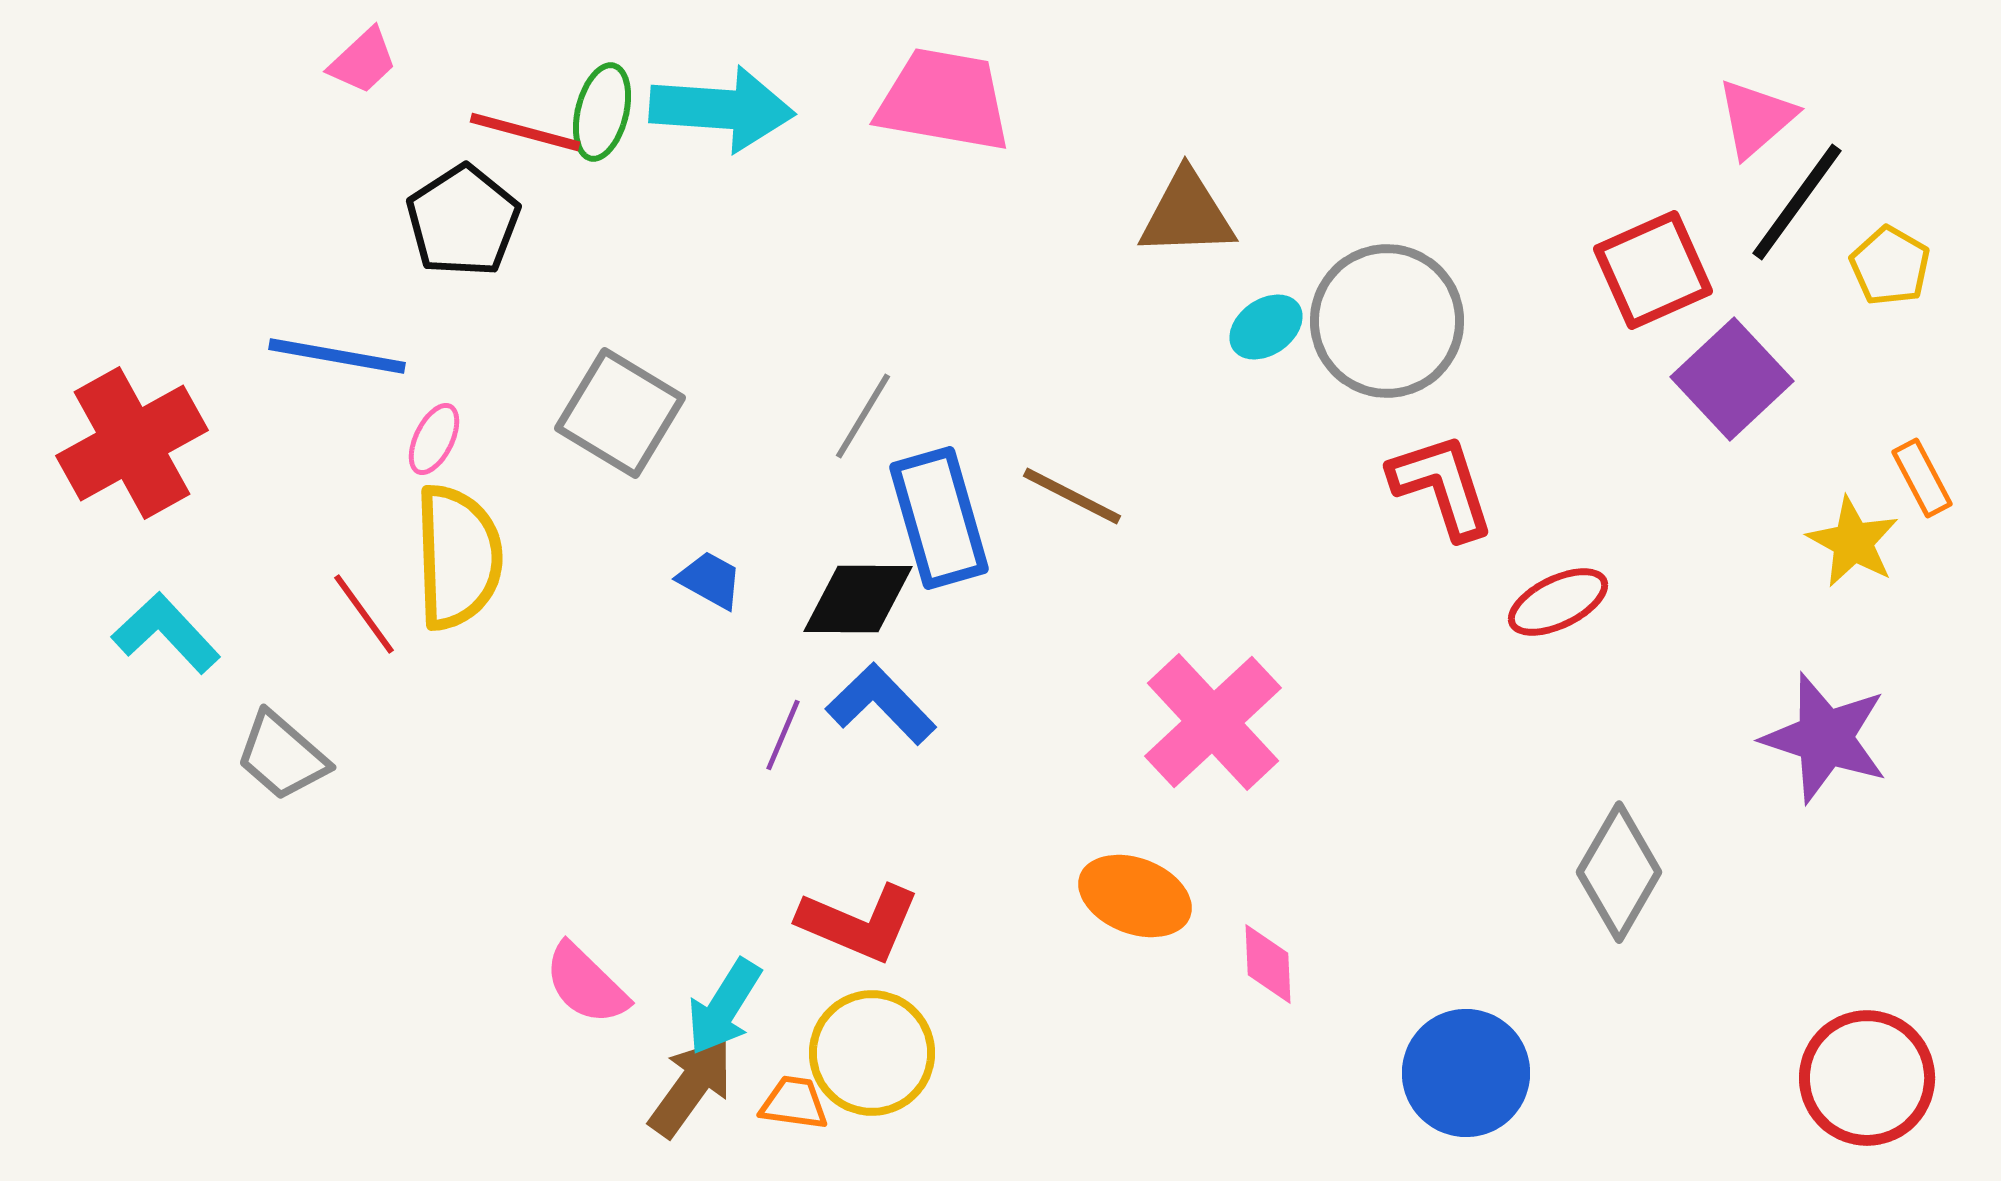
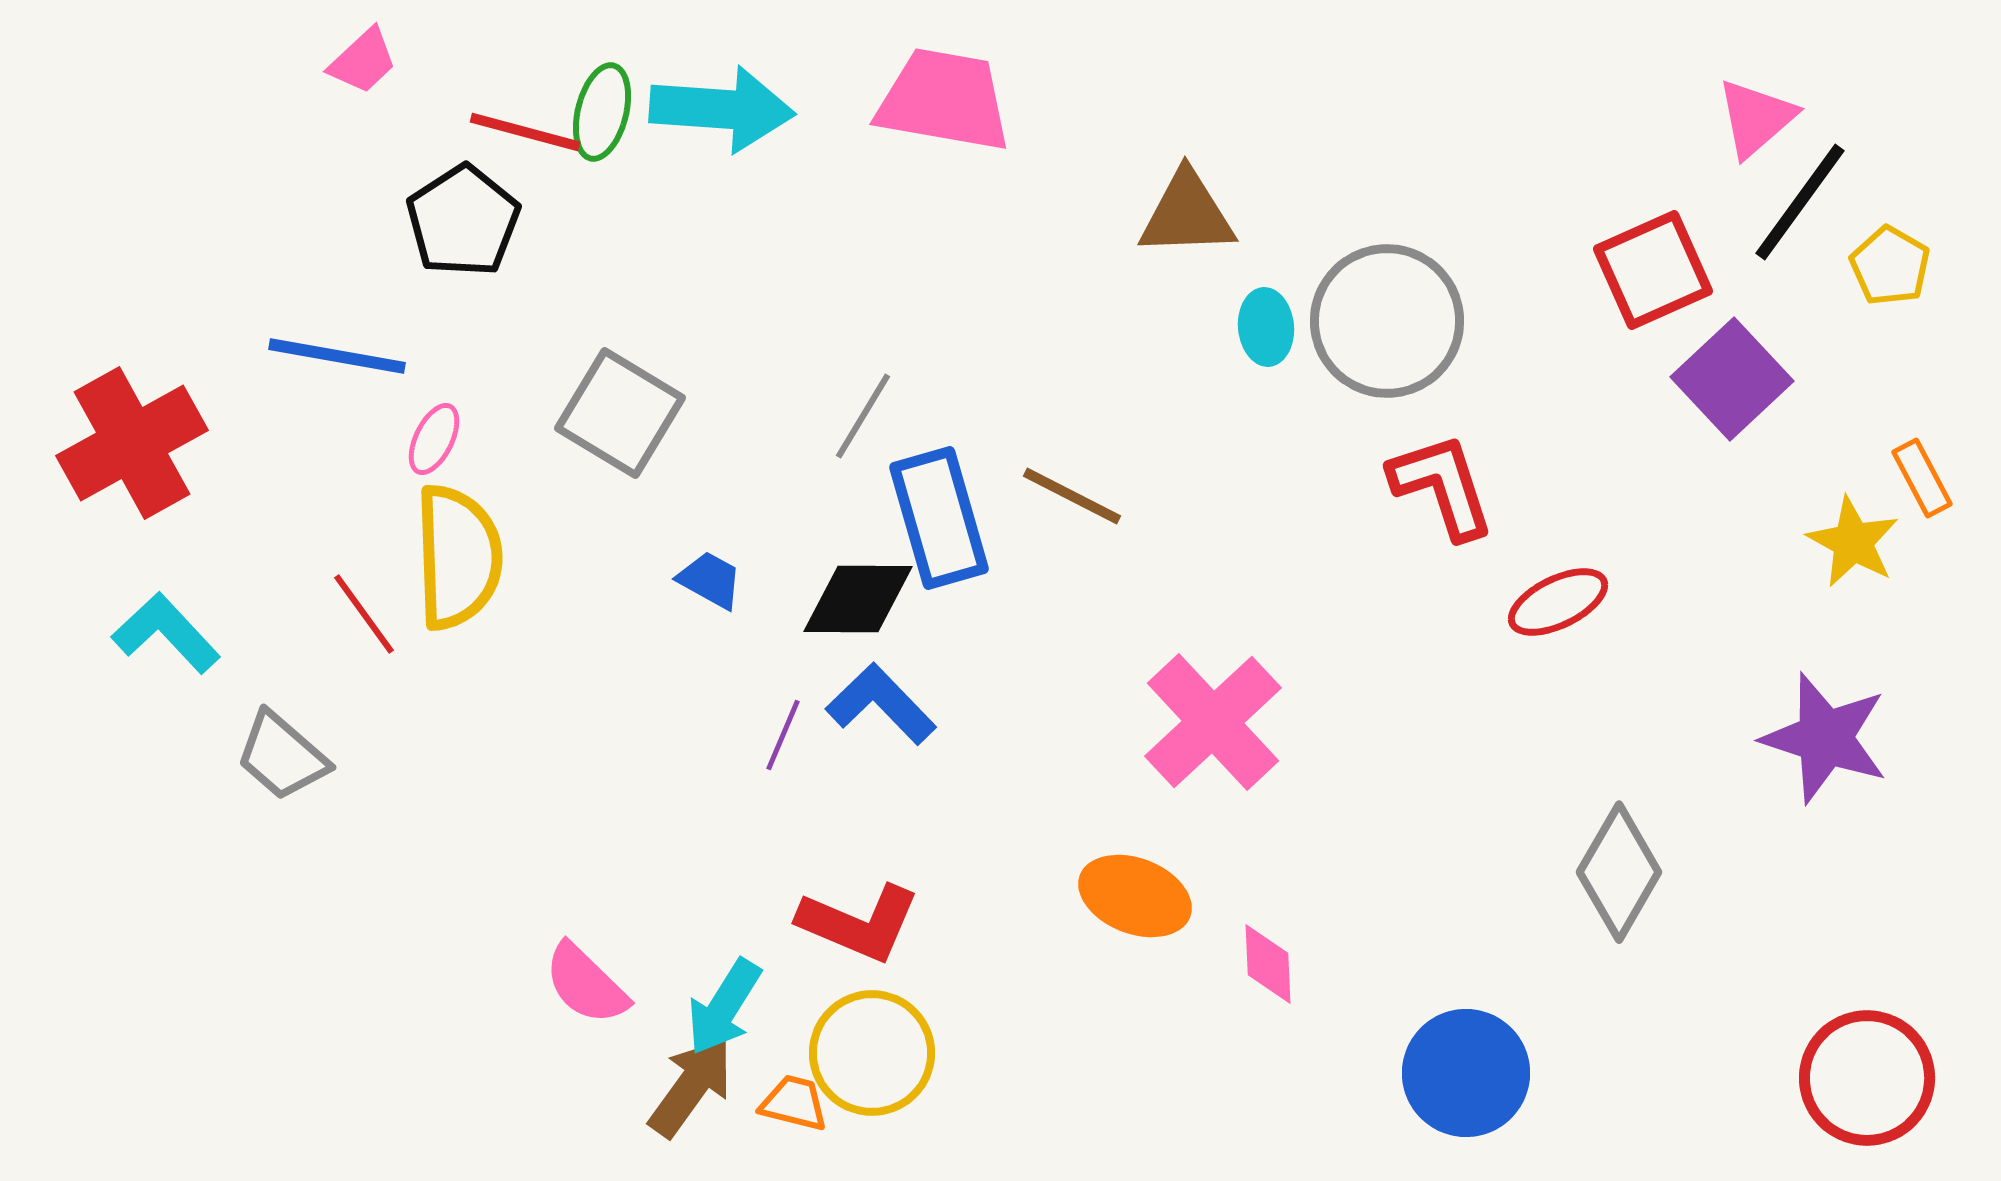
black line at (1797, 202): moved 3 px right
cyan ellipse at (1266, 327): rotated 60 degrees counterclockwise
orange trapezoid at (794, 1103): rotated 6 degrees clockwise
